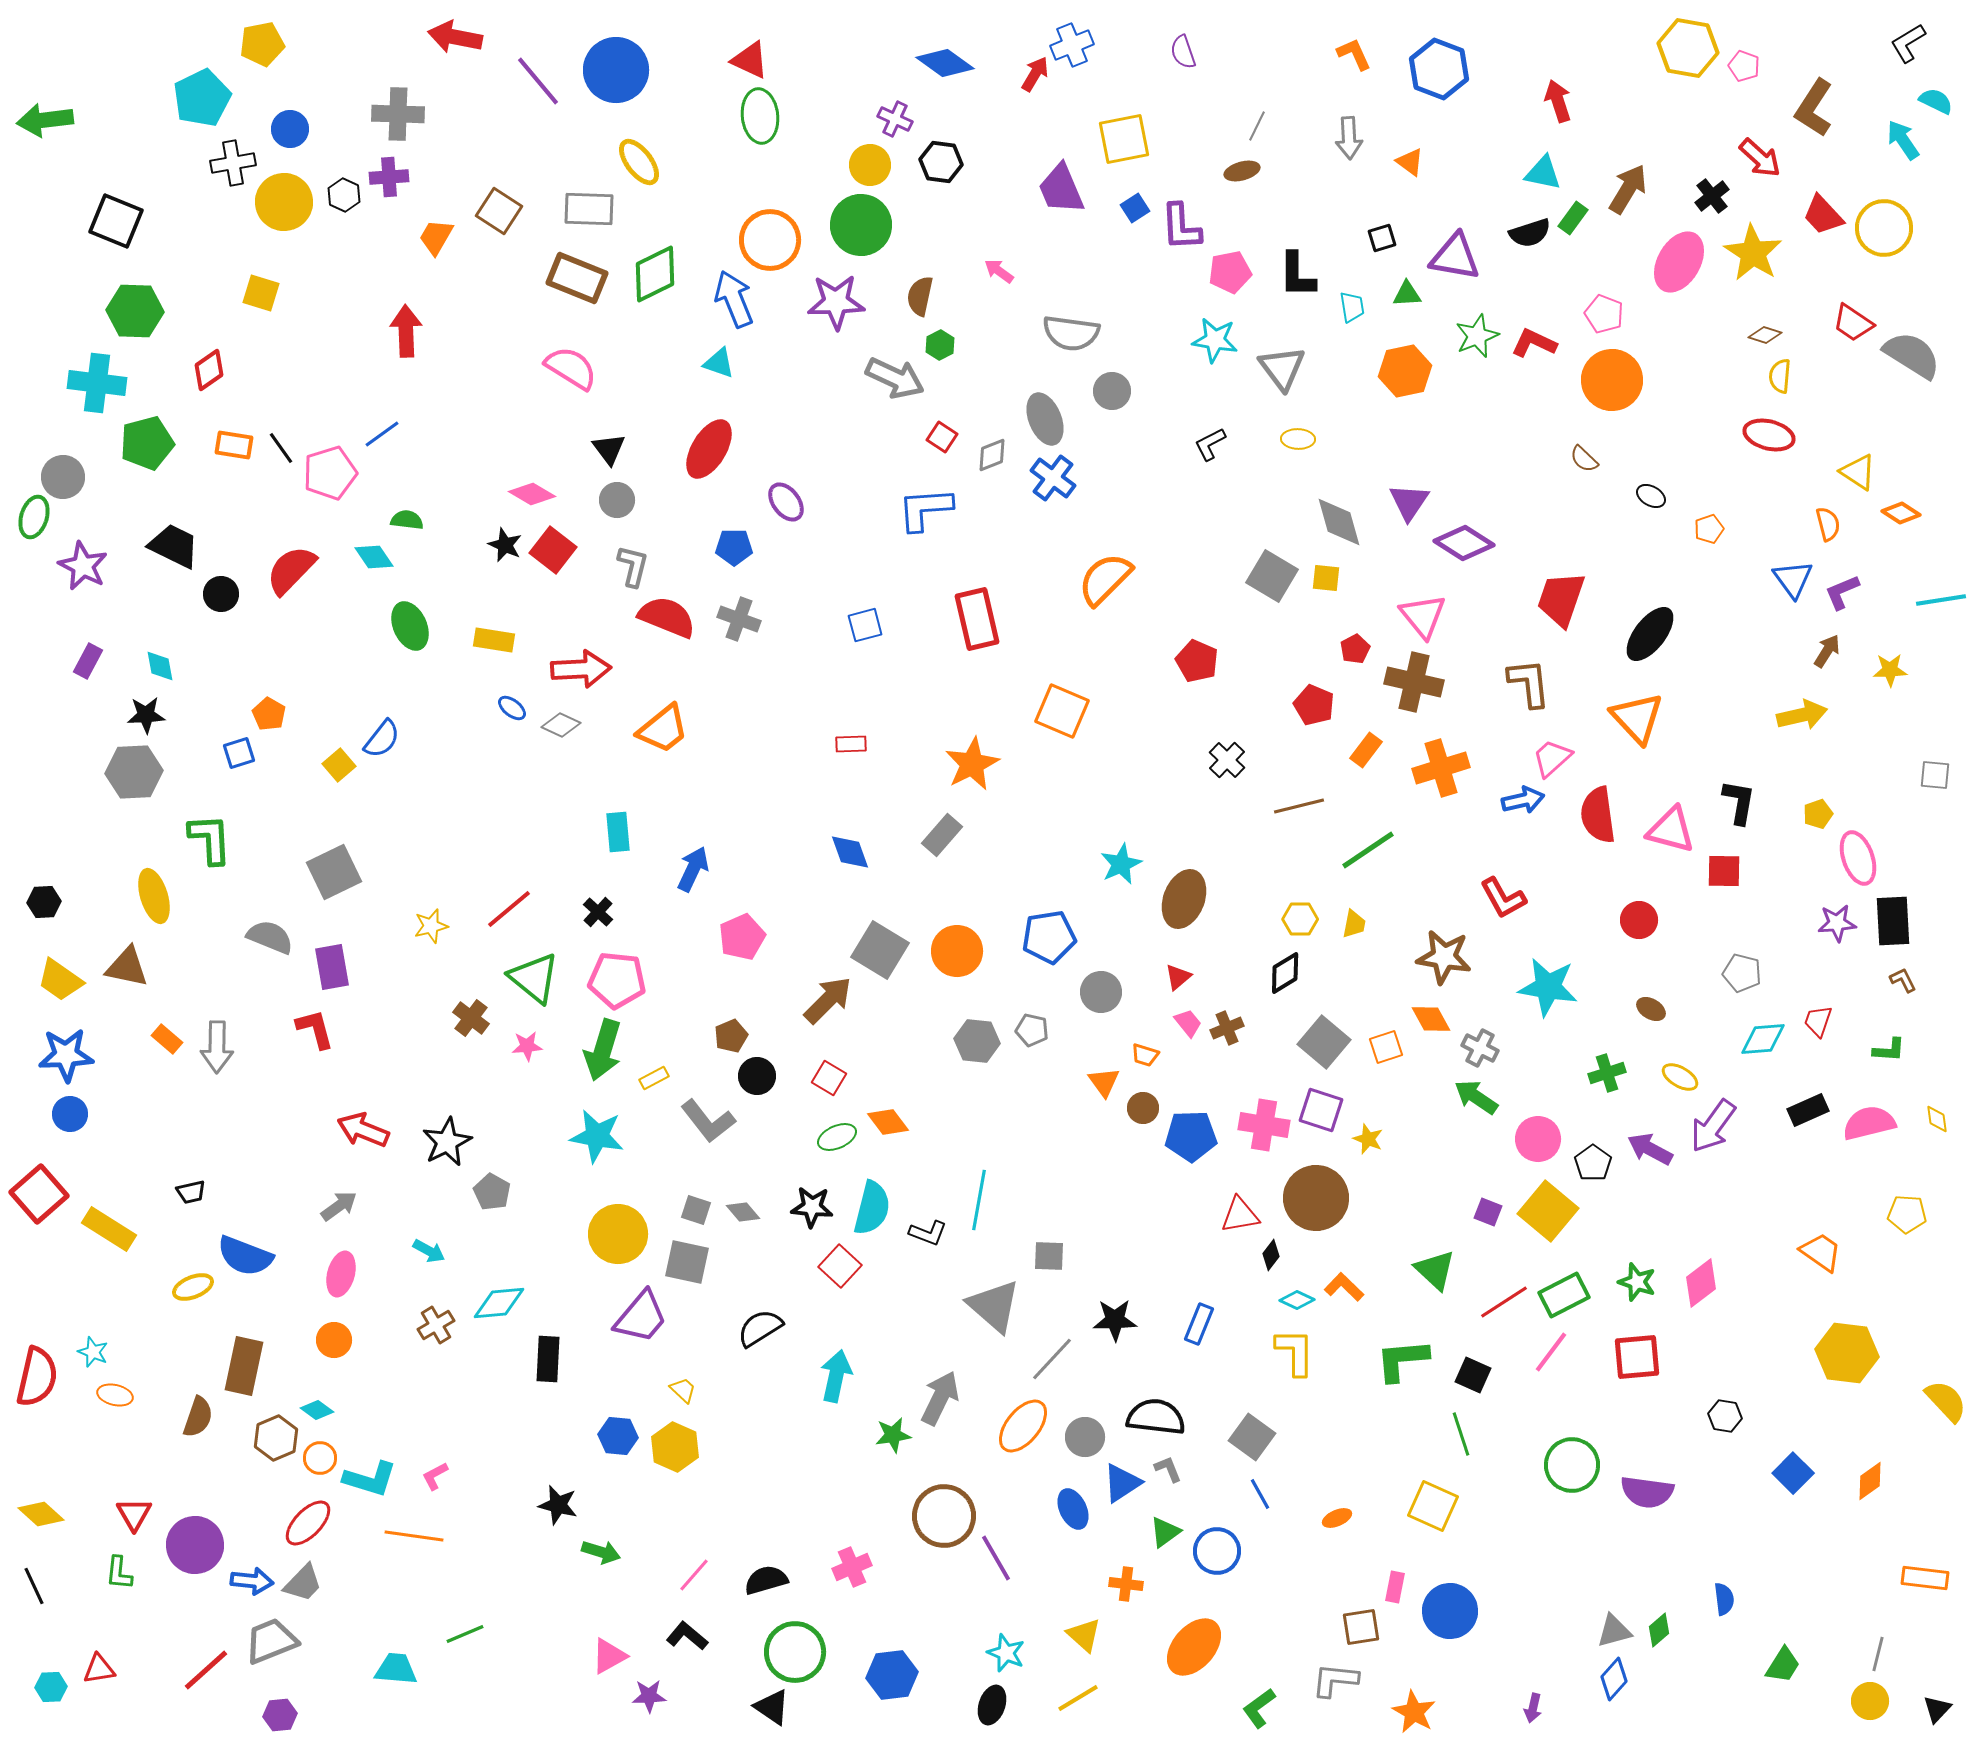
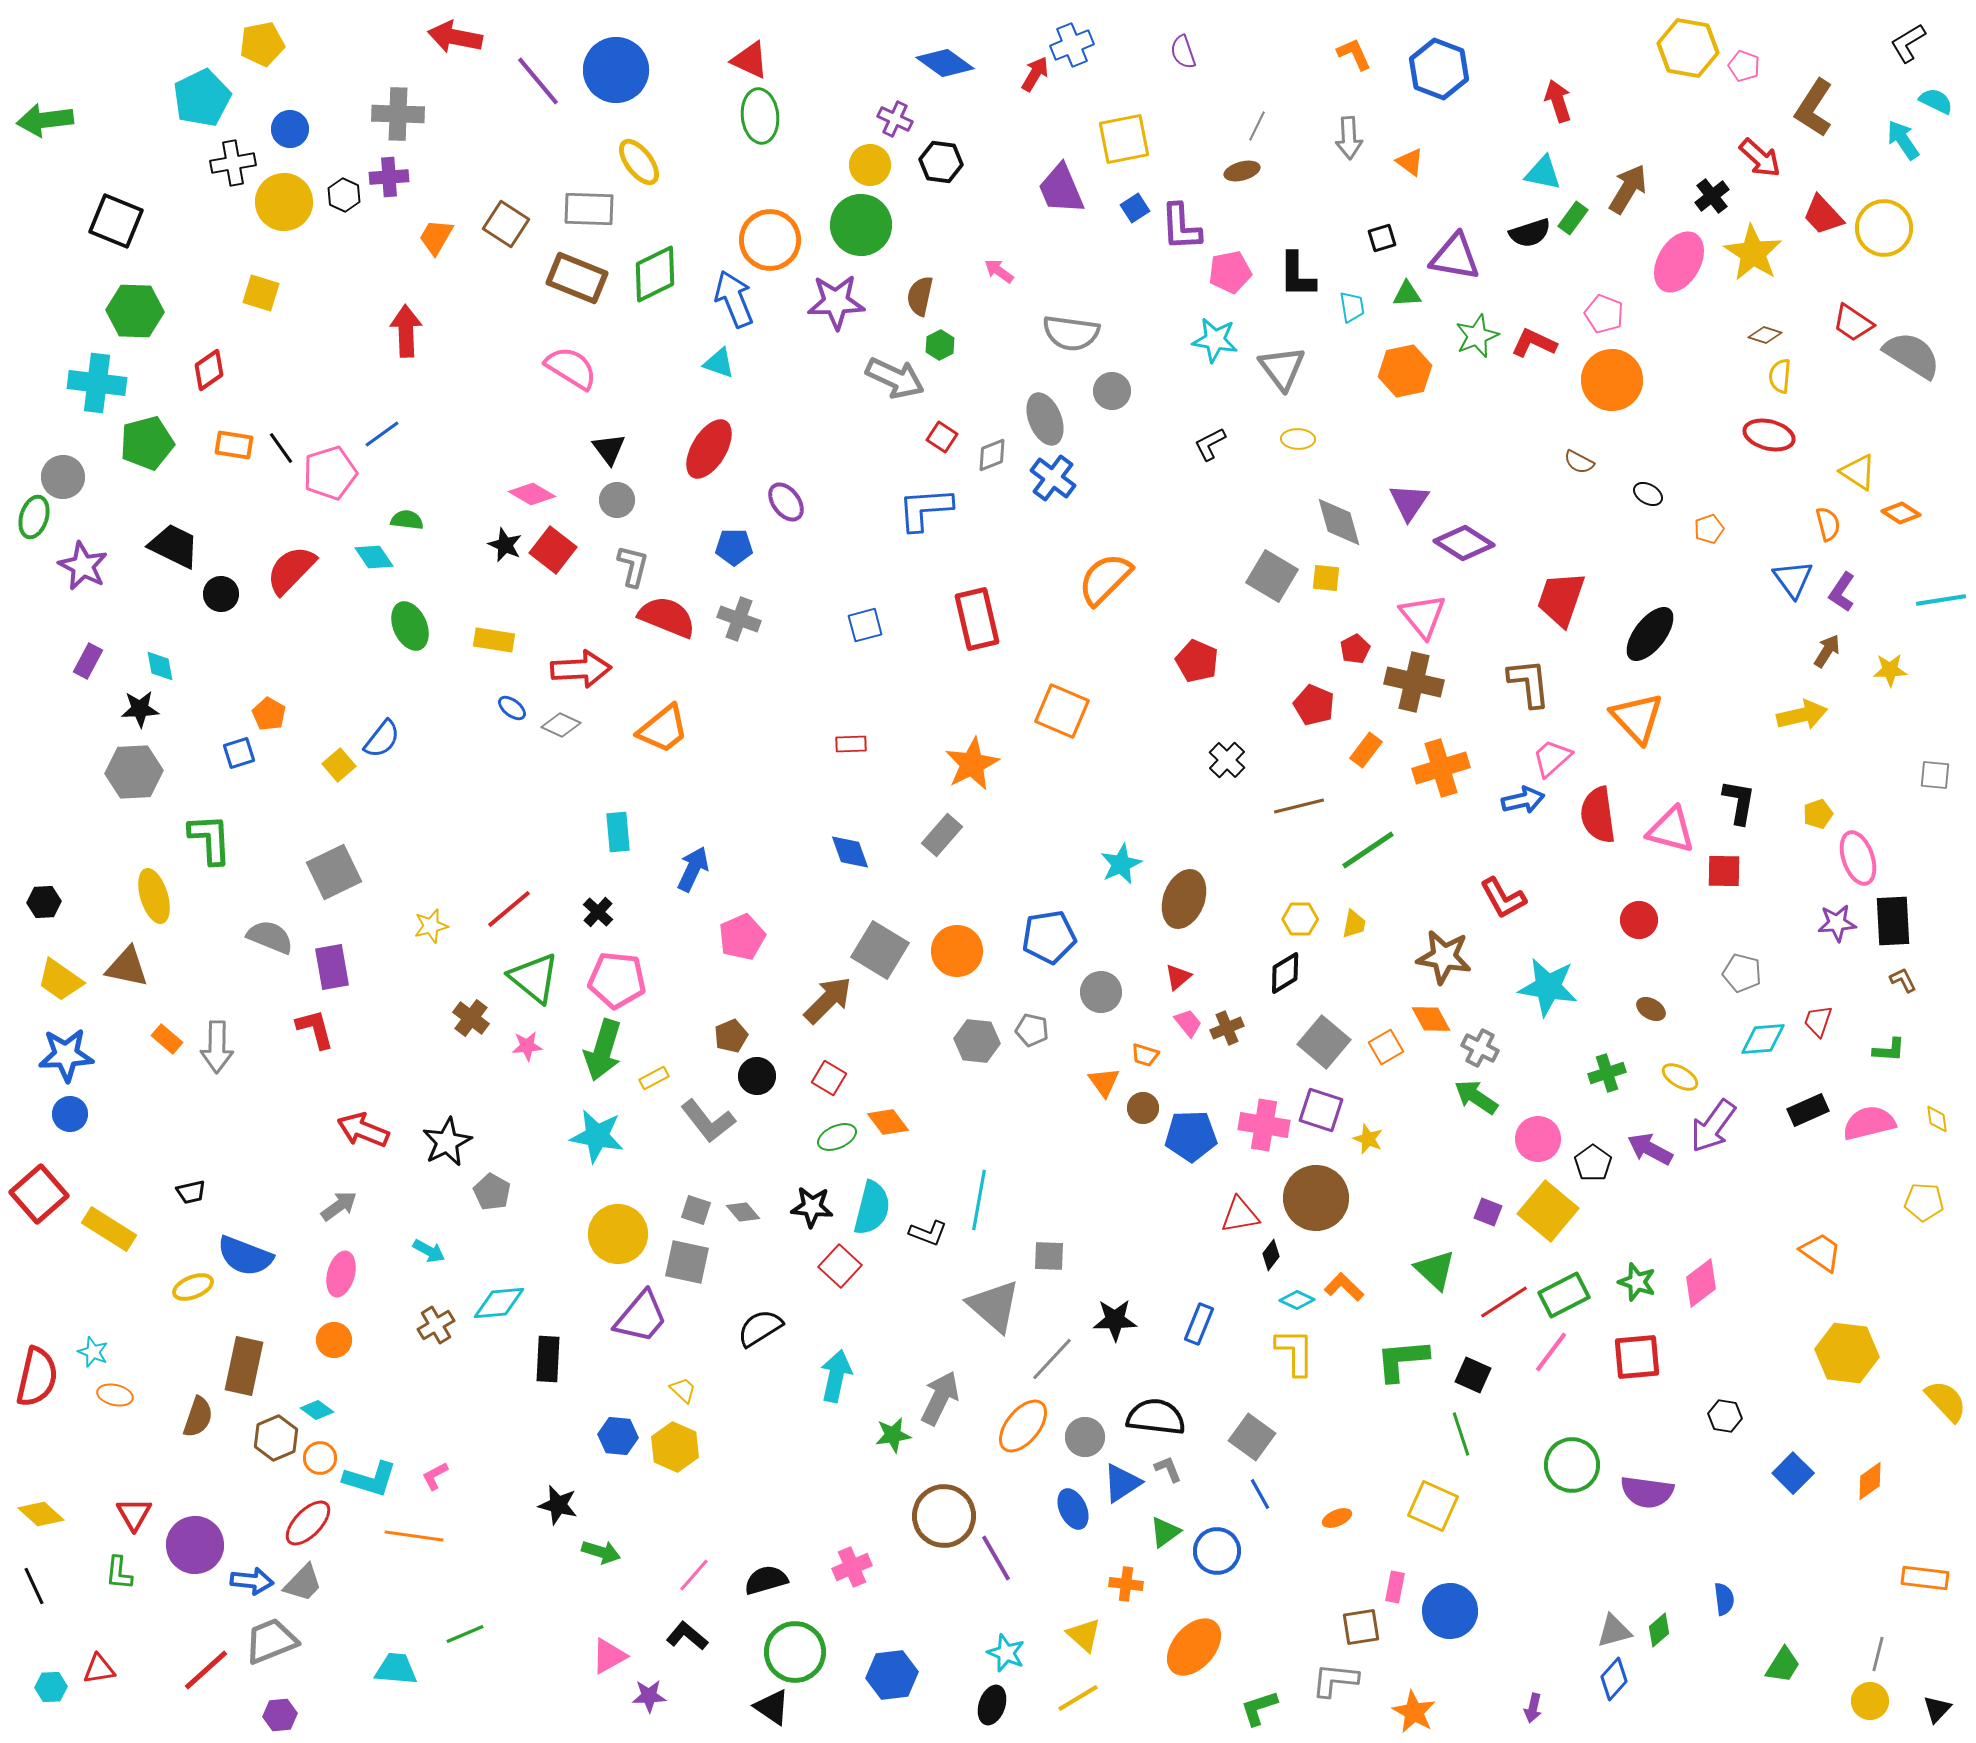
brown square at (499, 211): moved 7 px right, 13 px down
brown semicircle at (1584, 459): moved 5 px left, 3 px down; rotated 16 degrees counterclockwise
black ellipse at (1651, 496): moved 3 px left, 2 px up
purple L-shape at (1842, 592): rotated 33 degrees counterclockwise
black star at (146, 715): moved 6 px left, 6 px up
orange square at (1386, 1047): rotated 12 degrees counterclockwise
yellow pentagon at (1907, 1214): moved 17 px right, 12 px up
green L-shape at (1259, 1708): rotated 18 degrees clockwise
